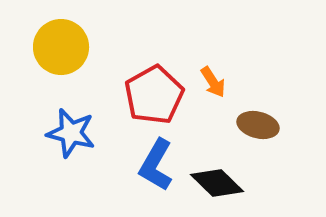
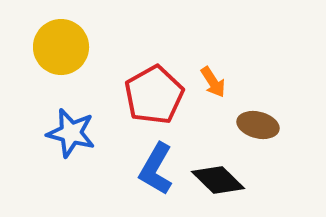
blue L-shape: moved 4 px down
black diamond: moved 1 px right, 3 px up
